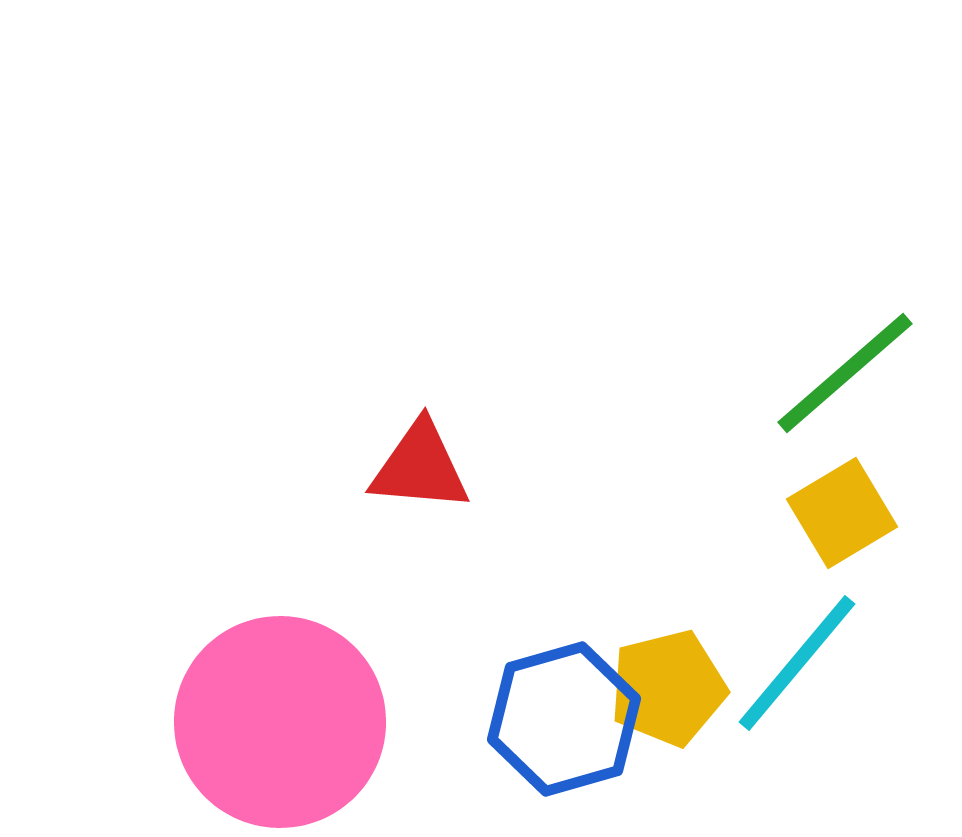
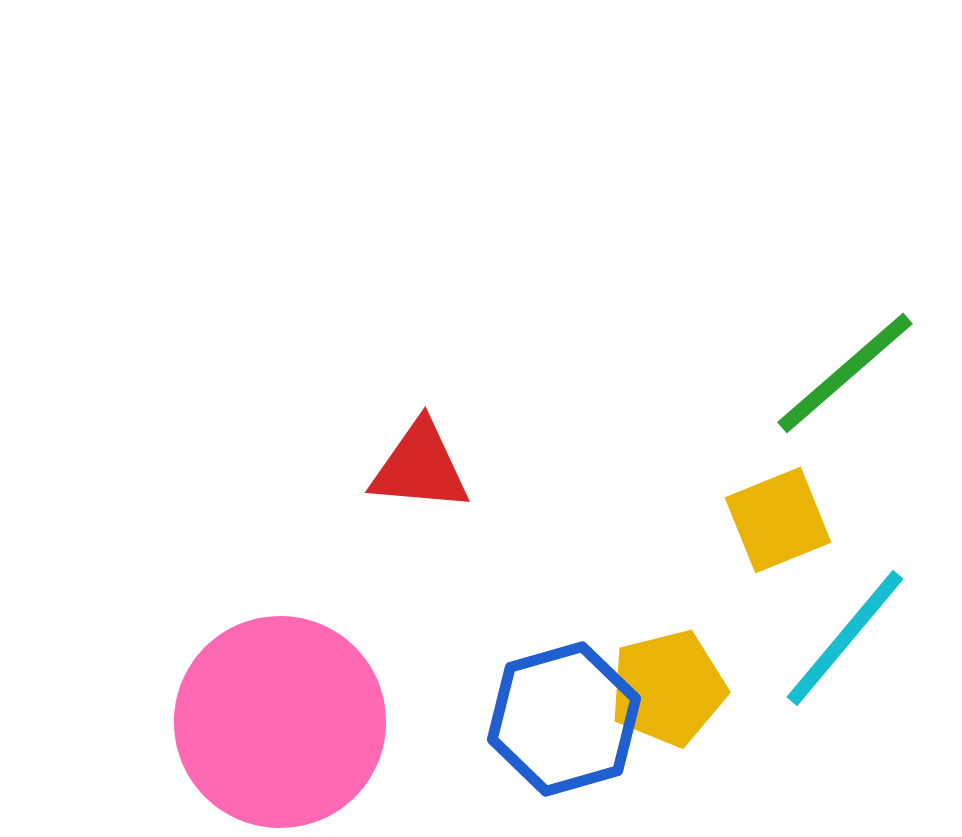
yellow square: moved 64 px left, 7 px down; rotated 9 degrees clockwise
cyan line: moved 48 px right, 25 px up
